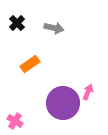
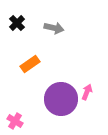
pink arrow: moved 1 px left
purple circle: moved 2 px left, 4 px up
